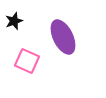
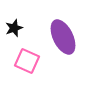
black star: moved 7 px down
